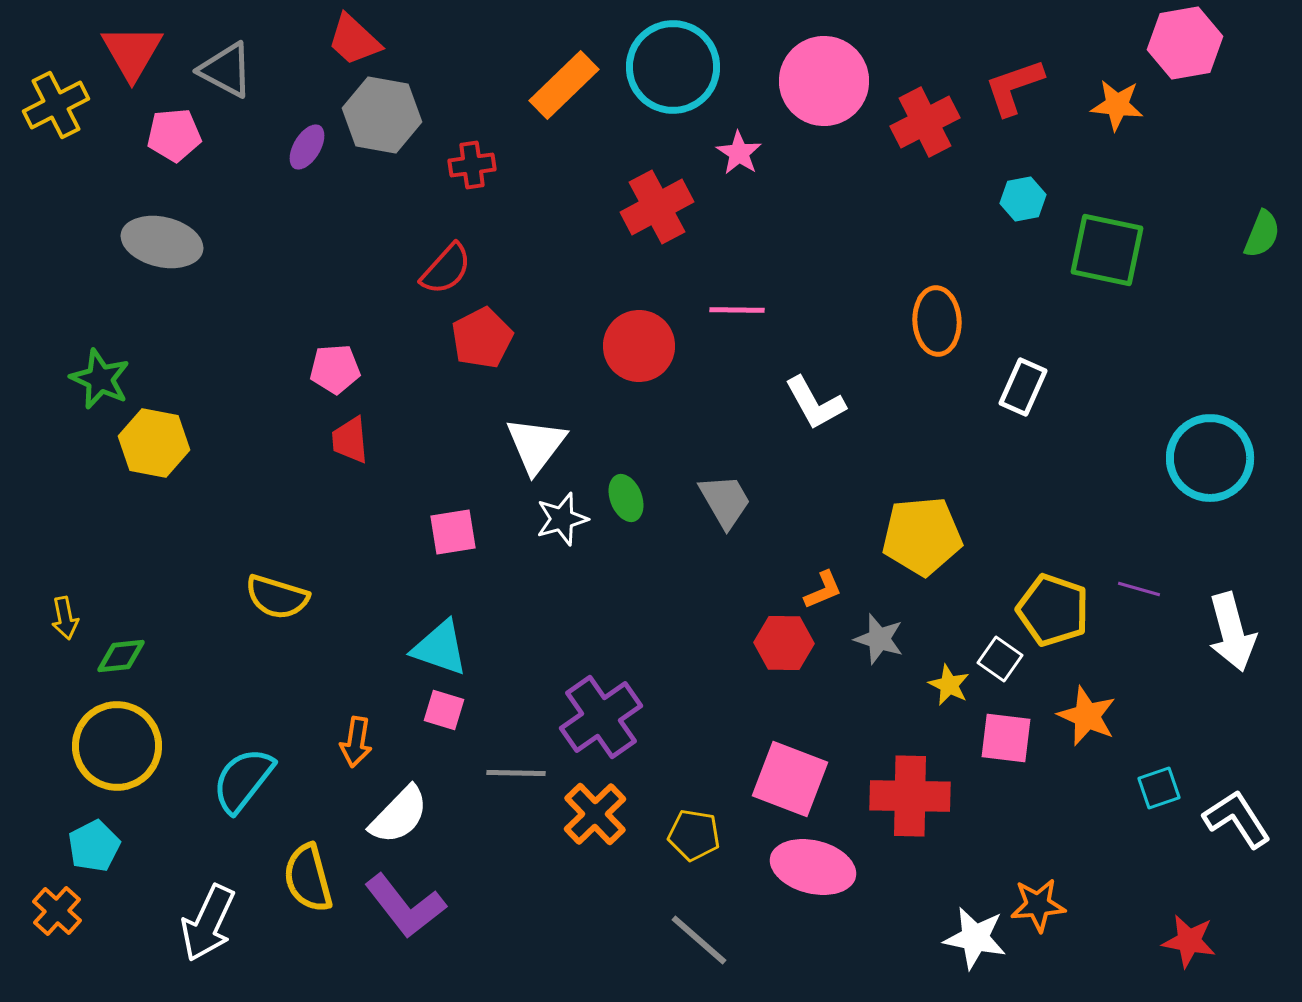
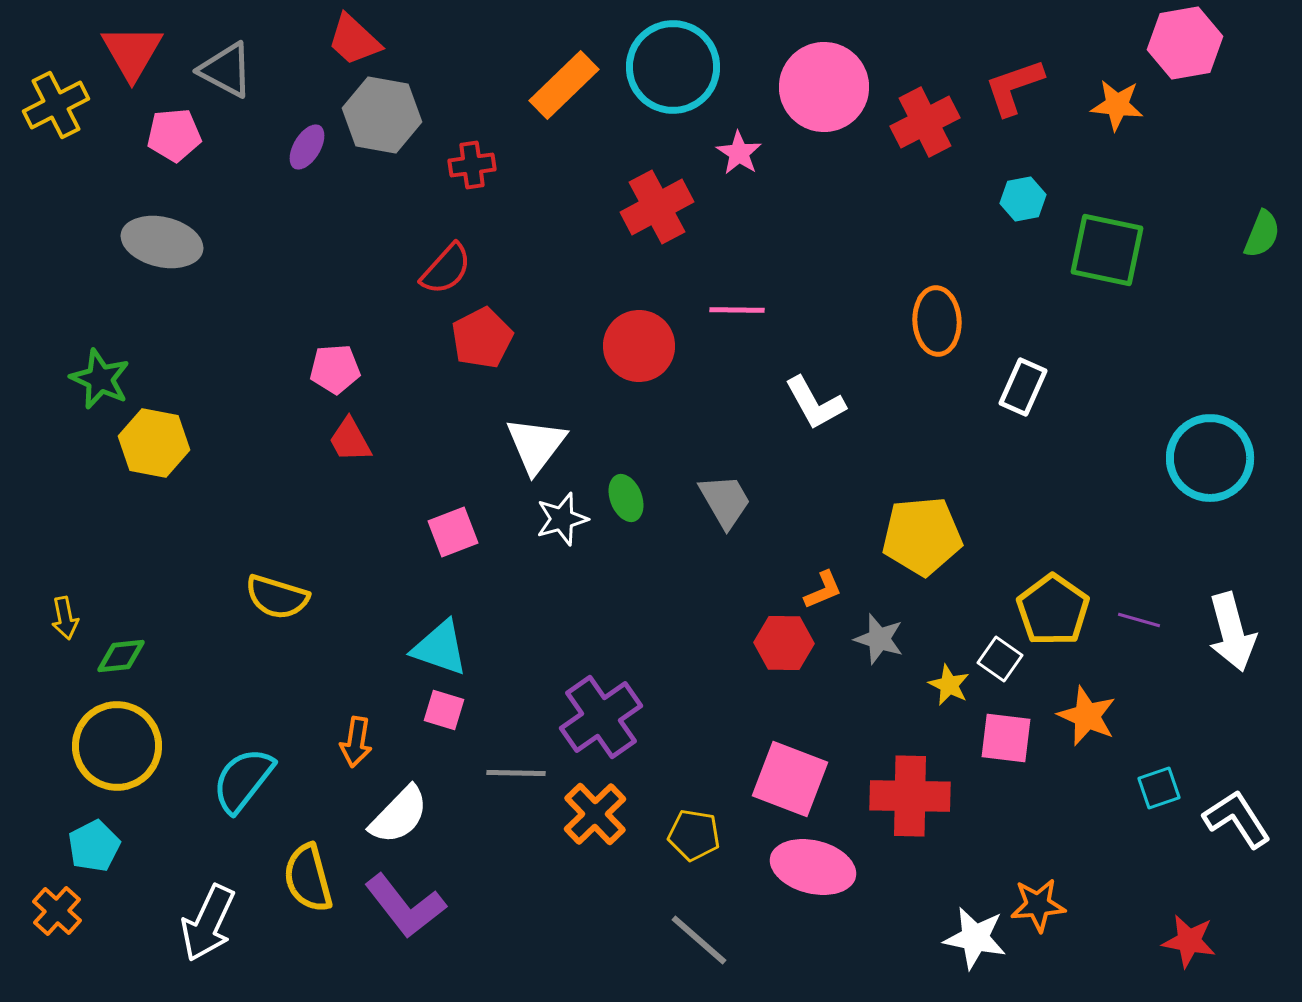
pink circle at (824, 81): moved 6 px down
red trapezoid at (350, 440): rotated 24 degrees counterclockwise
pink square at (453, 532): rotated 12 degrees counterclockwise
purple line at (1139, 589): moved 31 px down
yellow pentagon at (1053, 610): rotated 16 degrees clockwise
